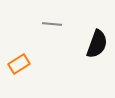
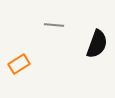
gray line: moved 2 px right, 1 px down
